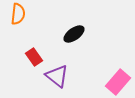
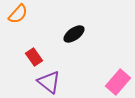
orange semicircle: rotated 35 degrees clockwise
purple triangle: moved 8 px left, 6 px down
